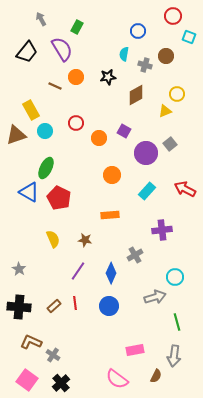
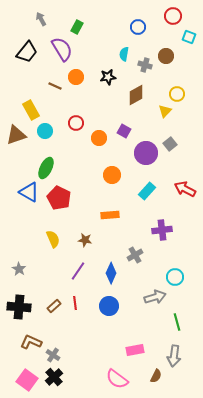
blue circle at (138, 31): moved 4 px up
yellow triangle at (165, 111): rotated 24 degrees counterclockwise
black cross at (61, 383): moved 7 px left, 6 px up
